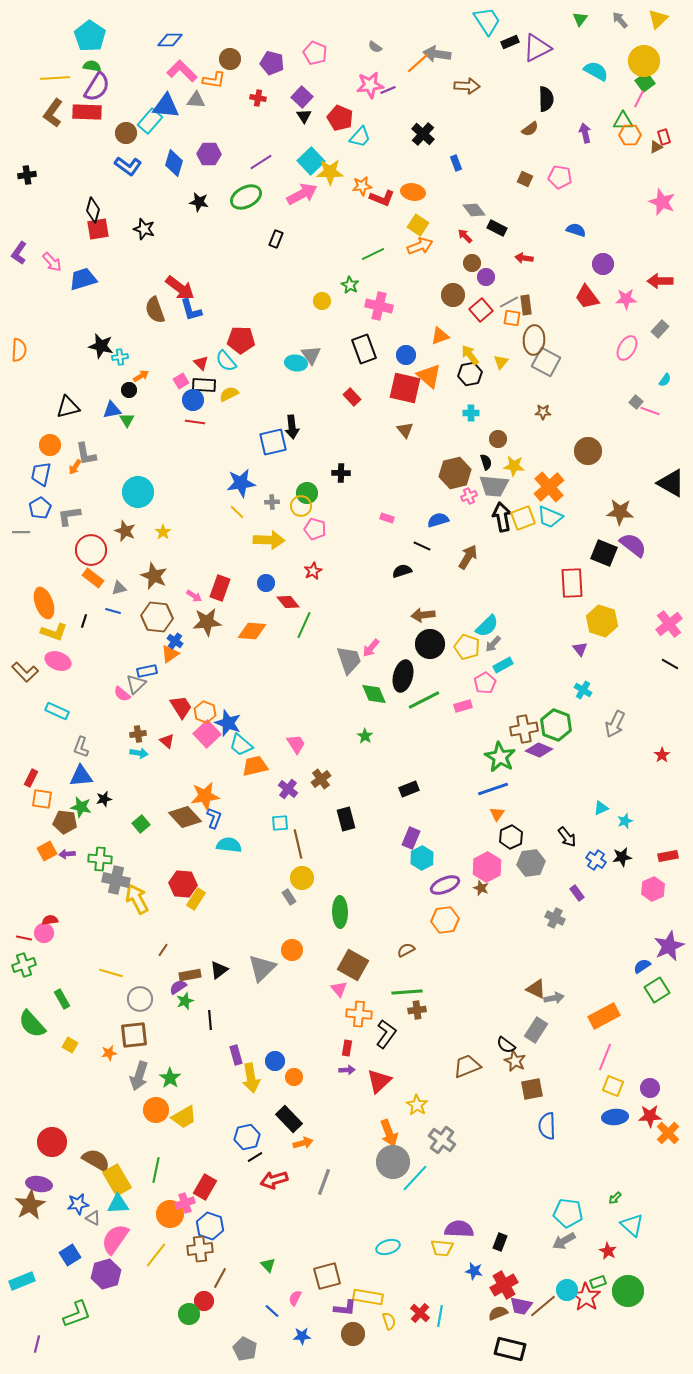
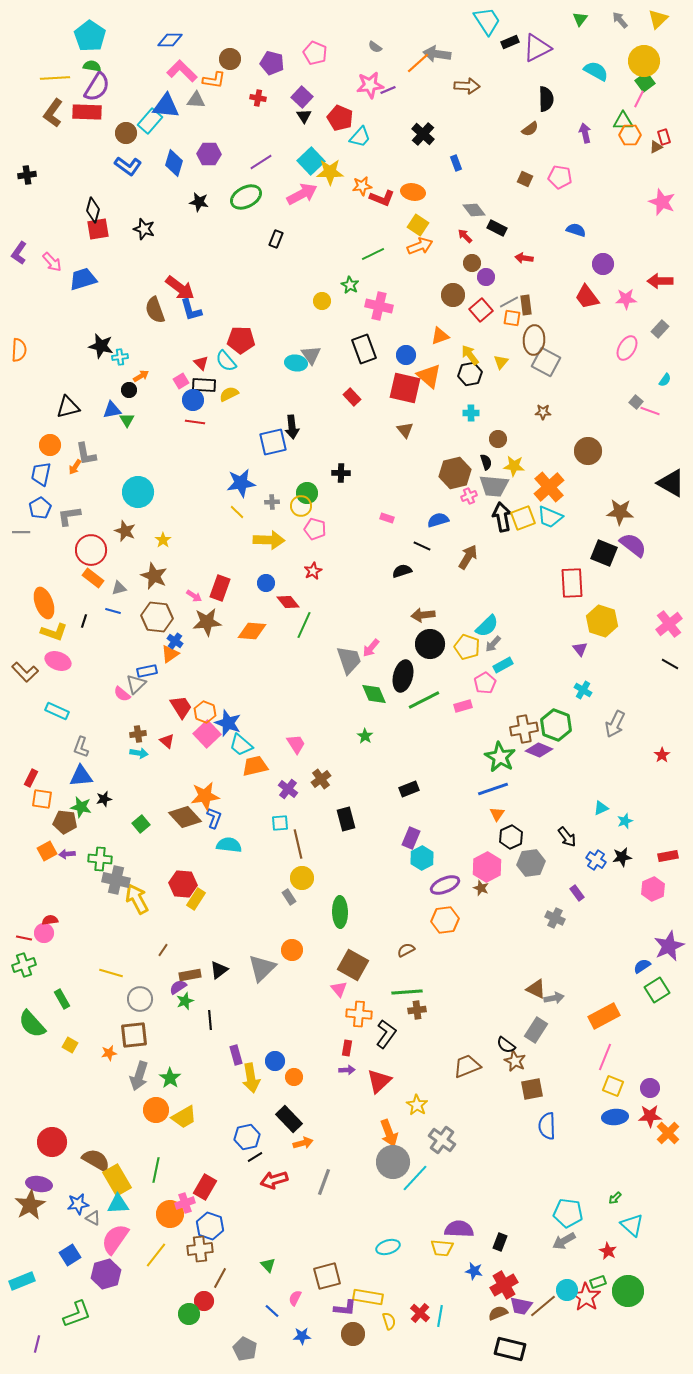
yellow star at (163, 532): moved 8 px down
